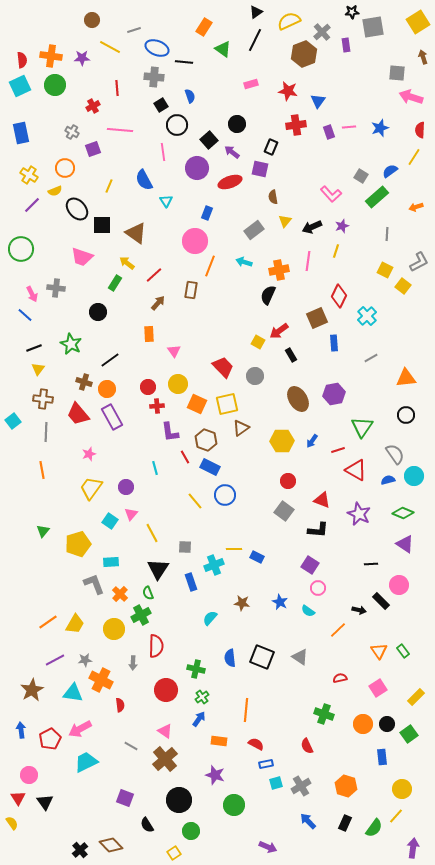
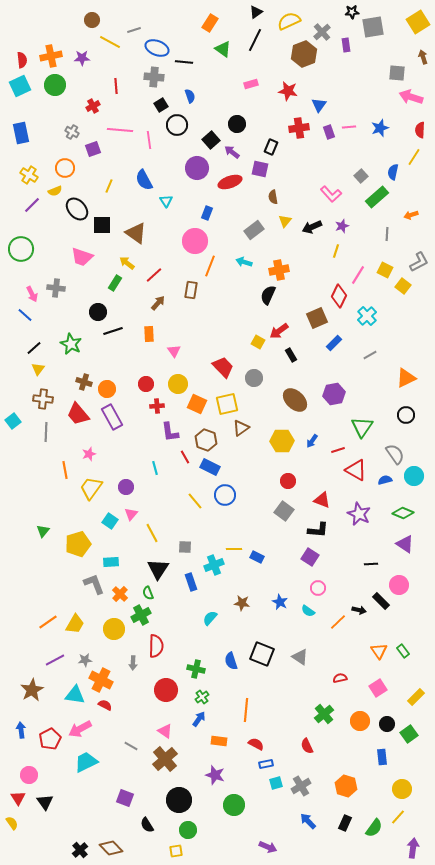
orange rectangle at (204, 27): moved 6 px right, 4 px up
yellow line at (110, 47): moved 5 px up
orange cross at (51, 56): rotated 20 degrees counterclockwise
red line at (117, 88): moved 1 px left, 2 px up
blue triangle at (318, 101): moved 1 px right, 4 px down
red cross at (296, 125): moved 3 px right, 3 px down
black square at (209, 140): moved 2 px right
pink line at (163, 152): moved 14 px left, 12 px up
blue semicircle at (390, 171): moved 3 px right, 1 px down; rotated 42 degrees counterclockwise
gray square at (361, 176): rotated 16 degrees clockwise
orange arrow at (416, 207): moved 5 px left, 8 px down
pink line at (308, 261): moved 50 px right, 14 px down; rotated 24 degrees clockwise
blue rectangle at (334, 343): rotated 49 degrees clockwise
black line at (34, 348): rotated 21 degrees counterclockwise
gray line at (371, 358): moved 1 px left, 3 px up
black line at (110, 360): moved 3 px right, 29 px up; rotated 18 degrees clockwise
gray circle at (255, 376): moved 1 px left, 2 px down
orange triangle at (406, 378): rotated 20 degrees counterclockwise
red circle at (148, 387): moved 2 px left, 3 px up
brown ellipse at (298, 399): moved 3 px left, 1 px down; rotated 15 degrees counterclockwise
orange line at (42, 470): moved 23 px right
blue semicircle at (388, 480): moved 3 px left
purple square at (310, 565): moved 8 px up
orange line at (338, 630): moved 8 px up
black square at (262, 657): moved 3 px up
blue semicircle at (230, 658): moved 1 px right, 3 px down; rotated 12 degrees counterclockwise
cyan triangle at (73, 693): moved 2 px right, 2 px down
red semicircle at (120, 705): moved 15 px left; rotated 56 degrees counterclockwise
green cross at (324, 714): rotated 30 degrees clockwise
orange circle at (363, 724): moved 3 px left, 3 px up
yellow line at (396, 816): moved 2 px right, 1 px down
green circle at (191, 831): moved 3 px left, 1 px up
brown diamond at (111, 845): moved 3 px down
yellow square at (174, 853): moved 2 px right, 2 px up; rotated 24 degrees clockwise
